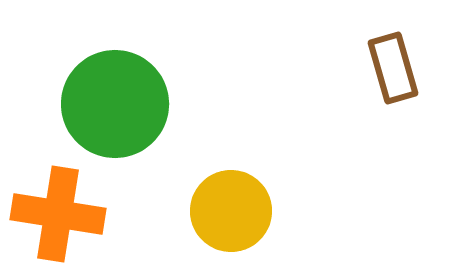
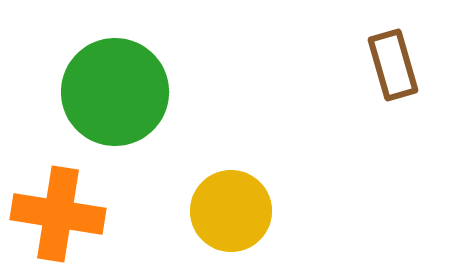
brown rectangle: moved 3 px up
green circle: moved 12 px up
